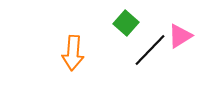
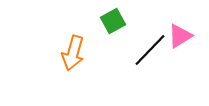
green square: moved 13 px left, 2 px up; rotated 20 degrees clockwise
orange arrow: rotated 12 degrees clockwise
